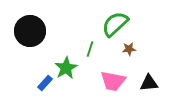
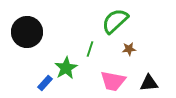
green semicircle: moved 3 px up
black circle: moved 3 px left, 1 px down
